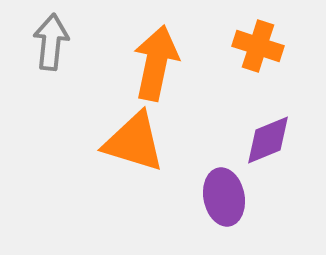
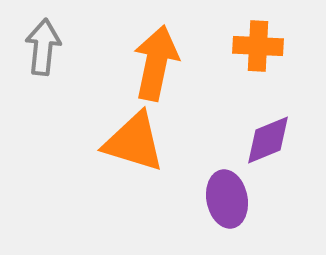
gray arrow: moved 8 px left, 5 px down
orange cross: rotated 15 degrees counterclockwise
purple ellipse: moved 3 px right, 2 px down
